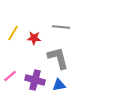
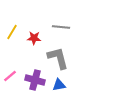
yellow line: moved 1 px left, 1 px up
